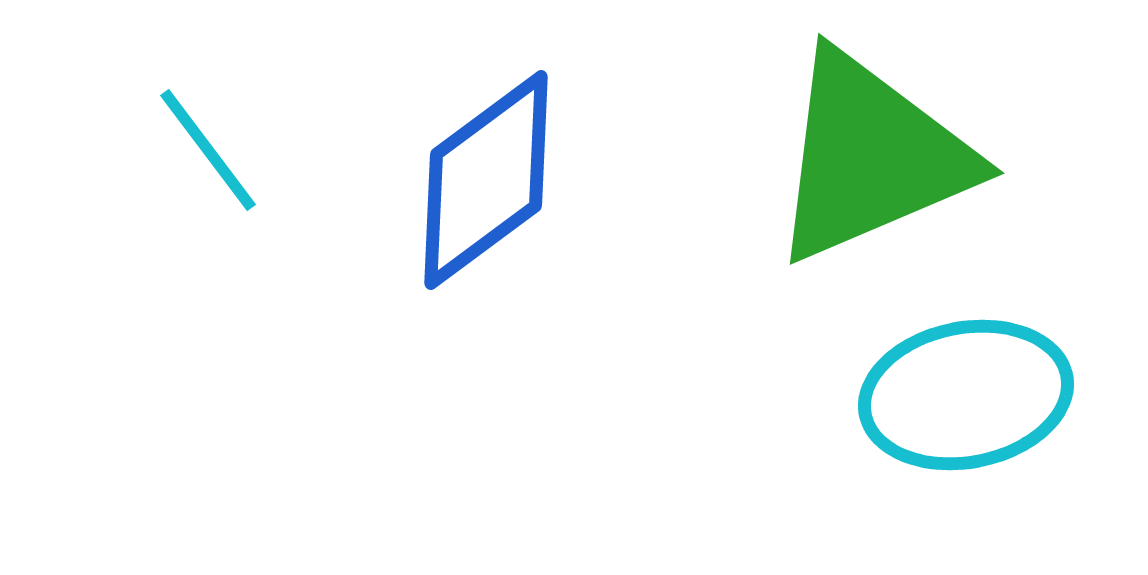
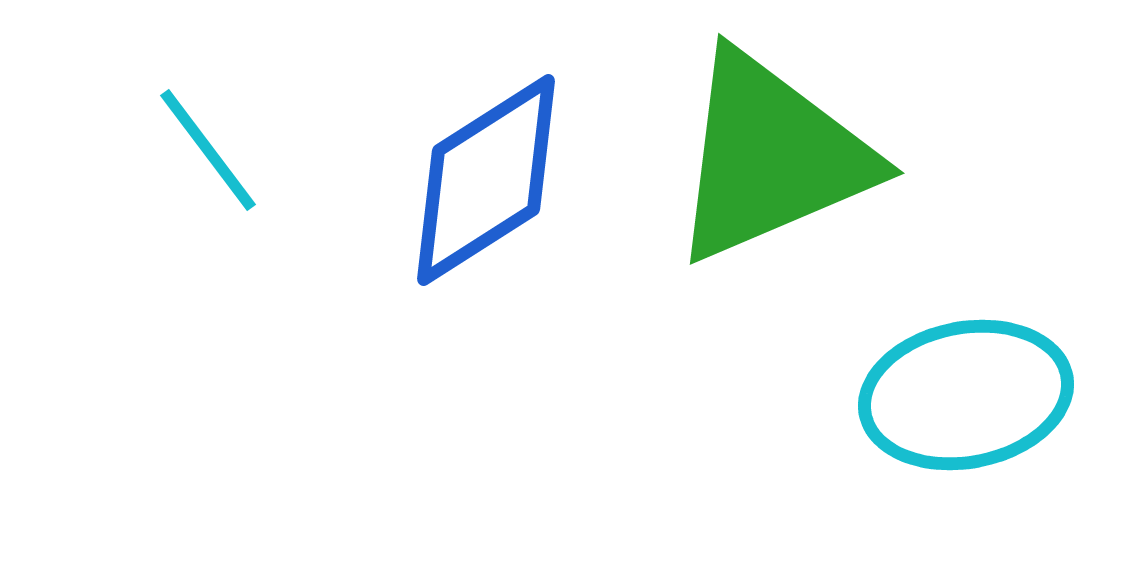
green triangle: moved 100 px left
blue diamond: rotated 4 degrees clockwise
